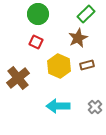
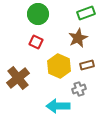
green rectangle: moved 1 px up; rotated 24 degrees clockwise
gray cross: moved 16 px left, 18 px up; rotated 24 degrees clockwise
